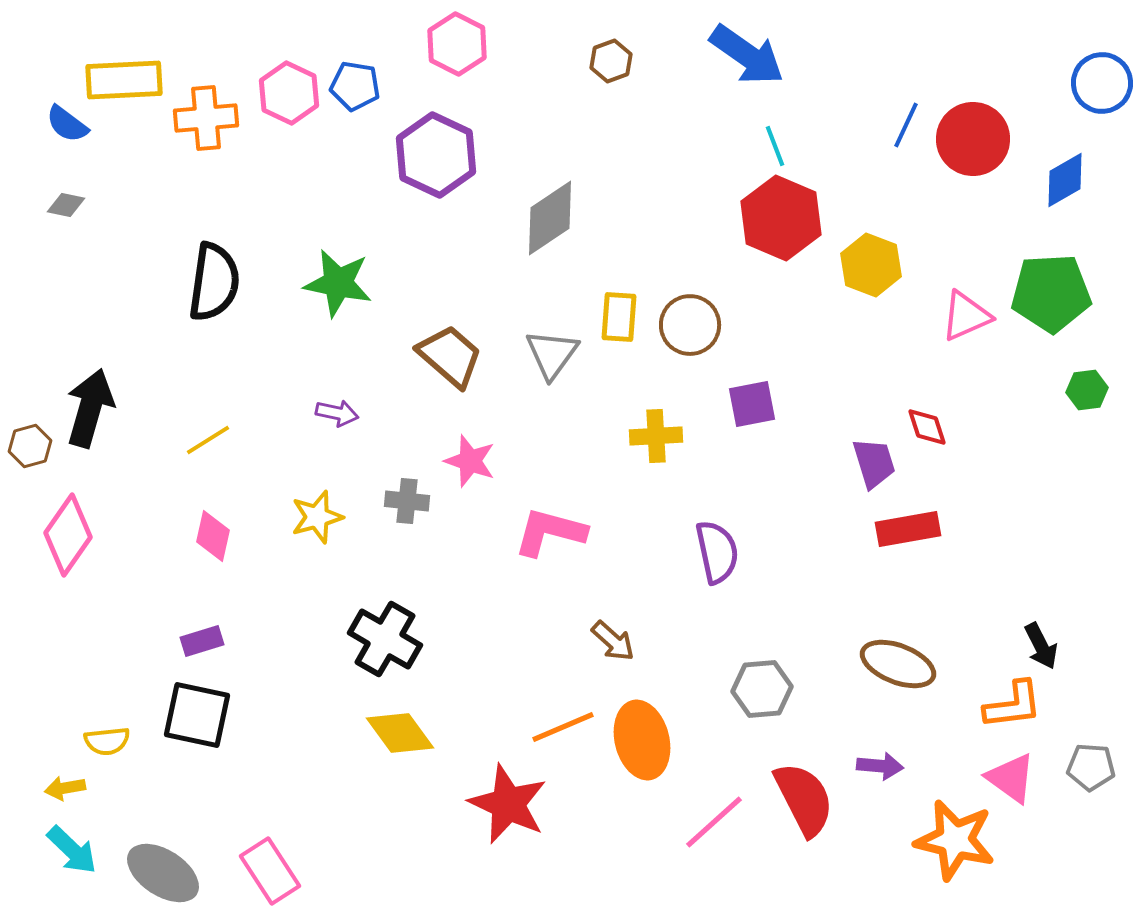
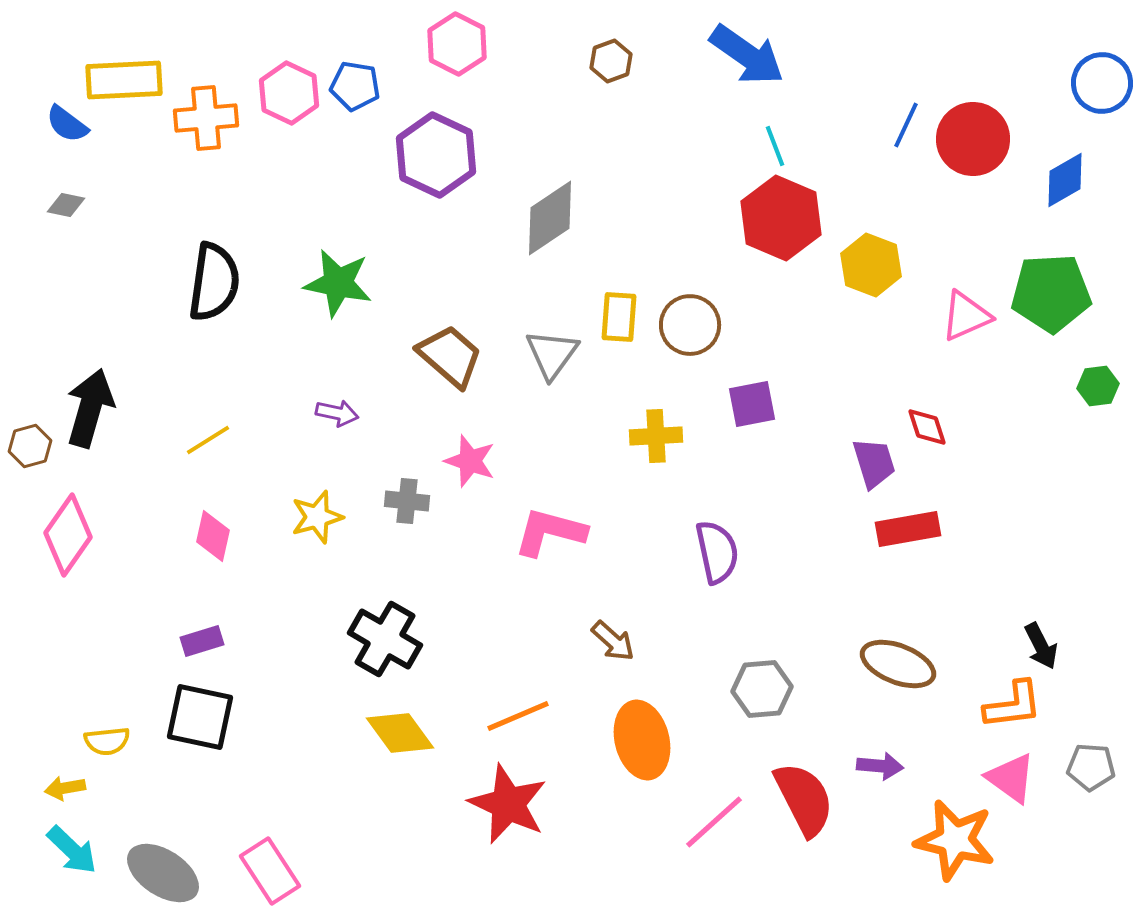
green hexagon at (1087, 390): moved 11 px right, 4 px up
black square at (197, 715): moved 3 px right, 2 px down
orange line at (563, 727): moved 45 px left, 11 px up
